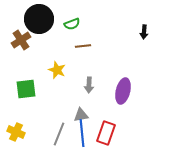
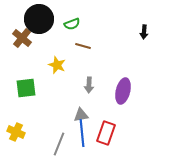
brown cross: moved 1 px right, 2 px up; rotated 18 degrees counterclockwise
brown line: rotated 21 degrees clockwise
yellow star: moved 5 px up
green square: moved 1 px up
gray line: moved 10 px down
